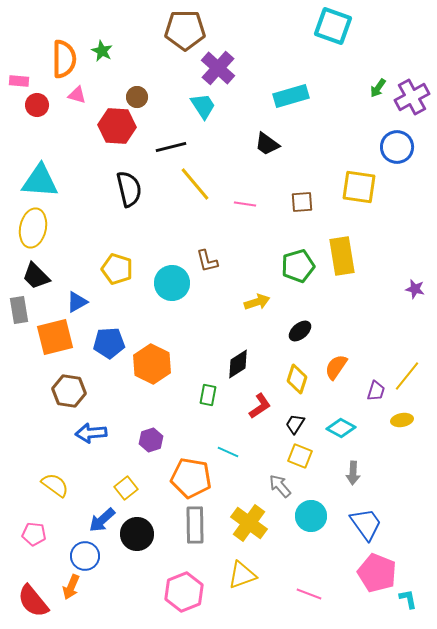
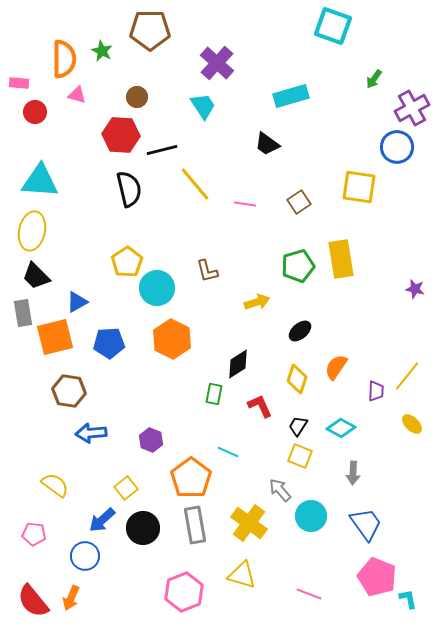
brown pentagon at (185, 30): moved 35 px left
purple cross at (218, 68): moved 1 px left, 5 px up
pink rectangle at (19, 81): moved 2 px down
green arrow at (378, 88): moved 4 px left, 9 px up
purple cross at (412, 97): moved 11 px down
red circle at (37, 105): moved 2 px left, 7 px down
red hexagon at (117, 126): moved 4 px right, 9 px down
black line at (171, 147): moved 9 px left, 3 px down
brown square at (302, 202): moved 3 px left; rotated 30 degrees counterclockwise
yellow ellipse at (33, 228): moved 1 px left, 3 px down
yellow rectangle at (342, 256): moved 1 px left, 3 px down
brown L-shape at (207, 261): moved 10 px down
yellow pentagon at (117, 269): moved 10 px right, 7 px up; rotated 20 degrees clockwise
cyan circle at (172, 283): moved 15 px left, 5 px down
gray rectangle at (19, 310): moved 4 px right, 3 px down
orange hexagon at (152, 364): moved 20 px right, 25 px up
purple trapezoid at (376, 391): rotated 15 degrees counterclockwise
green rectangle at (208, 395): moved 6 px right, 1 px up
red L-shape at (260, 406): rotated 80 degrees counterclockwise
yellow ellipse at (402, 420): moved 10 px right, 4 px down; rotated 55 degrees clockwise
black trapezoid at (295, 424): moved 3 px right, 2 px down
purple hexagon at (151, 440): rotated 20 degrees counterclockwise
orange pentagon at (191, 478): rotated 27 degrees clockwise
gray arrow at (280, 486): moved 4 px down
gray rectangle at (195, 525): rotated 9 degrees counterclockwise
black circle at (137, 534): moved 6 px right, 6 px up
pink pentagon at (377, 573): moved 4 px down
yellow triangle at (242, 575): rotated 36 degrees clockwise
orange arrow at (71, 587): moved 11 px down
